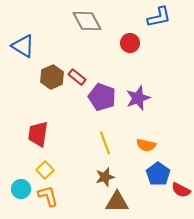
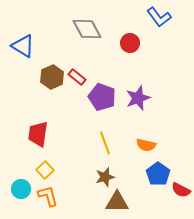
blue L-shape: rotated 65 degrees clockwise
gray diamond: moved 8 px down
